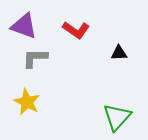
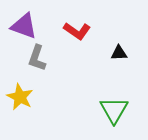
red L-shape: moved 1 px right, 1 px down
gray L-shape: moved 2 px right; rotated 72 degrees counterclockwise
yellow star: moved 7 px left, 5 px up
green triangle: moved 3 px left, 7 px up; rotated 12 degrees counterclockwise
